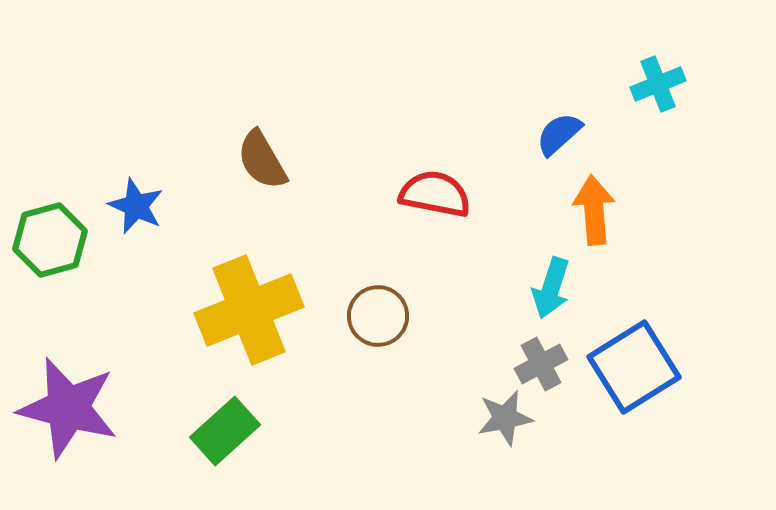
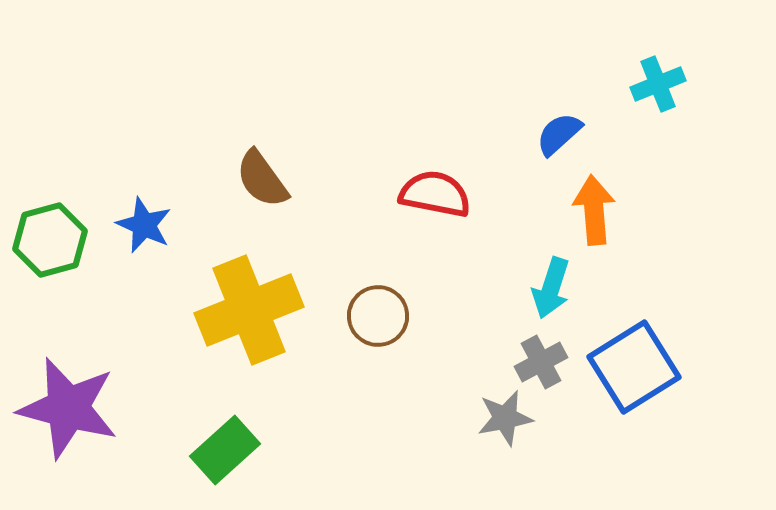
brown semicircle: moved 19 px down; rotated 6 degrees counterclockwise
blue star: moved 8 px right, 19 px down
gray cross: moved 2 px up
green rectangle: moved 19 px down
